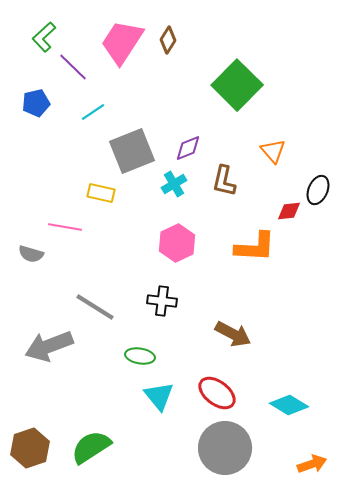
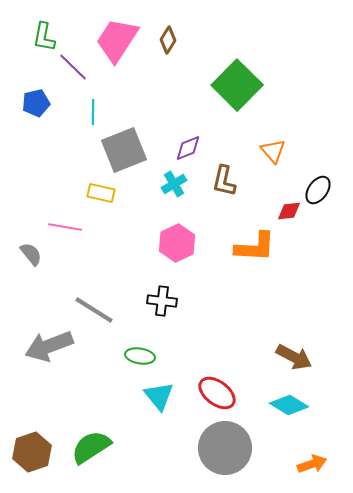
green L-shape: rotated 36 degrees counterclockwise
pink trapezoid: moved 5 px left, 2 px up
cyan line: rotated 55 degrees counterclockwise
gray square: moved 8 px left, 1 px up
black ellipse: rotated 12 degrees clockwise
gray semicircle: rotated 145 degrees counterclockwise
gray line: moved 1 px left, 3 px down
brown arrow: moved 61 px right, 23 px down
brown hexagon: moved 2 px right, 4 px down
